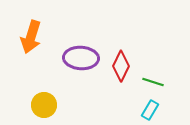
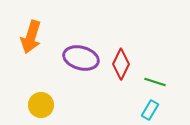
purple ellipse: rotated 12 degrees clockwise
red diamond: moved 2 px up
green line: moved 2 px right
yellow circle: moved 3 px left
